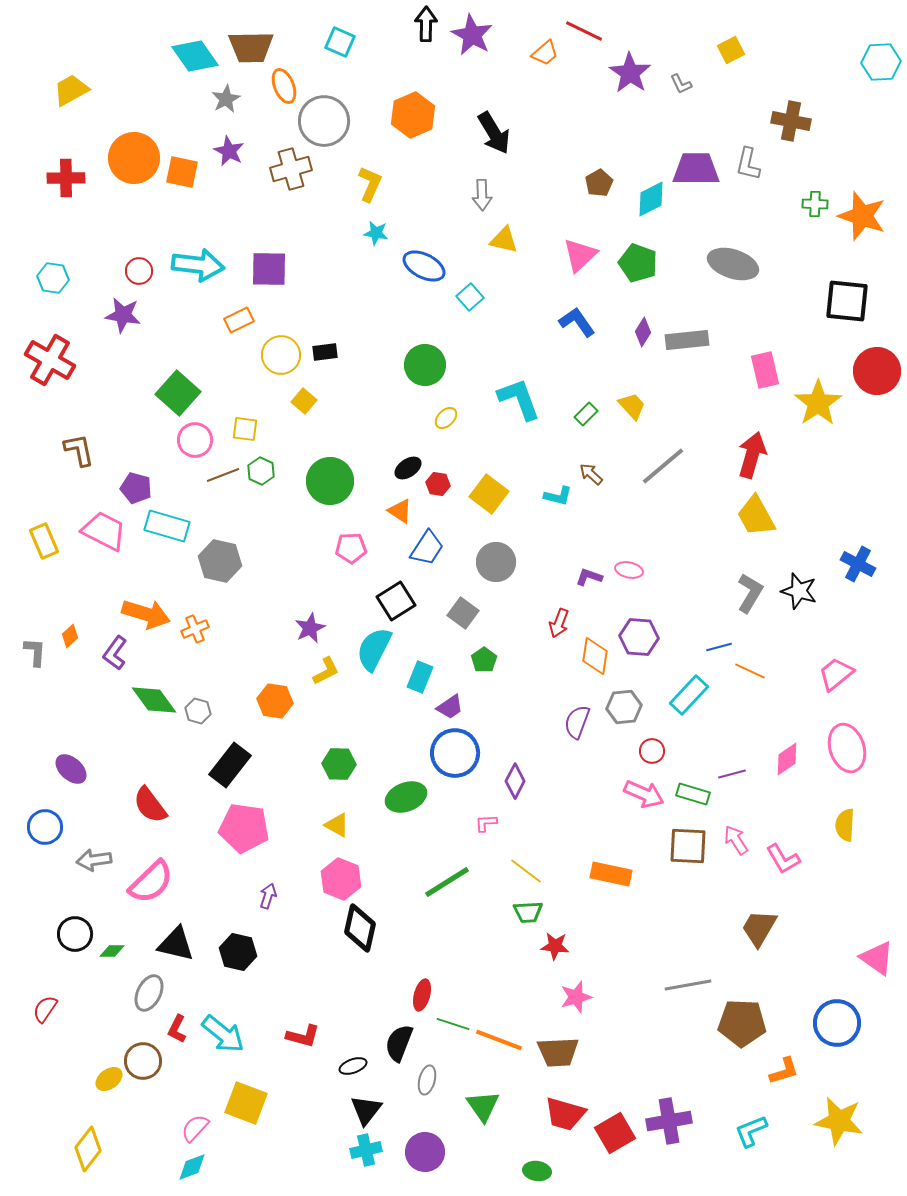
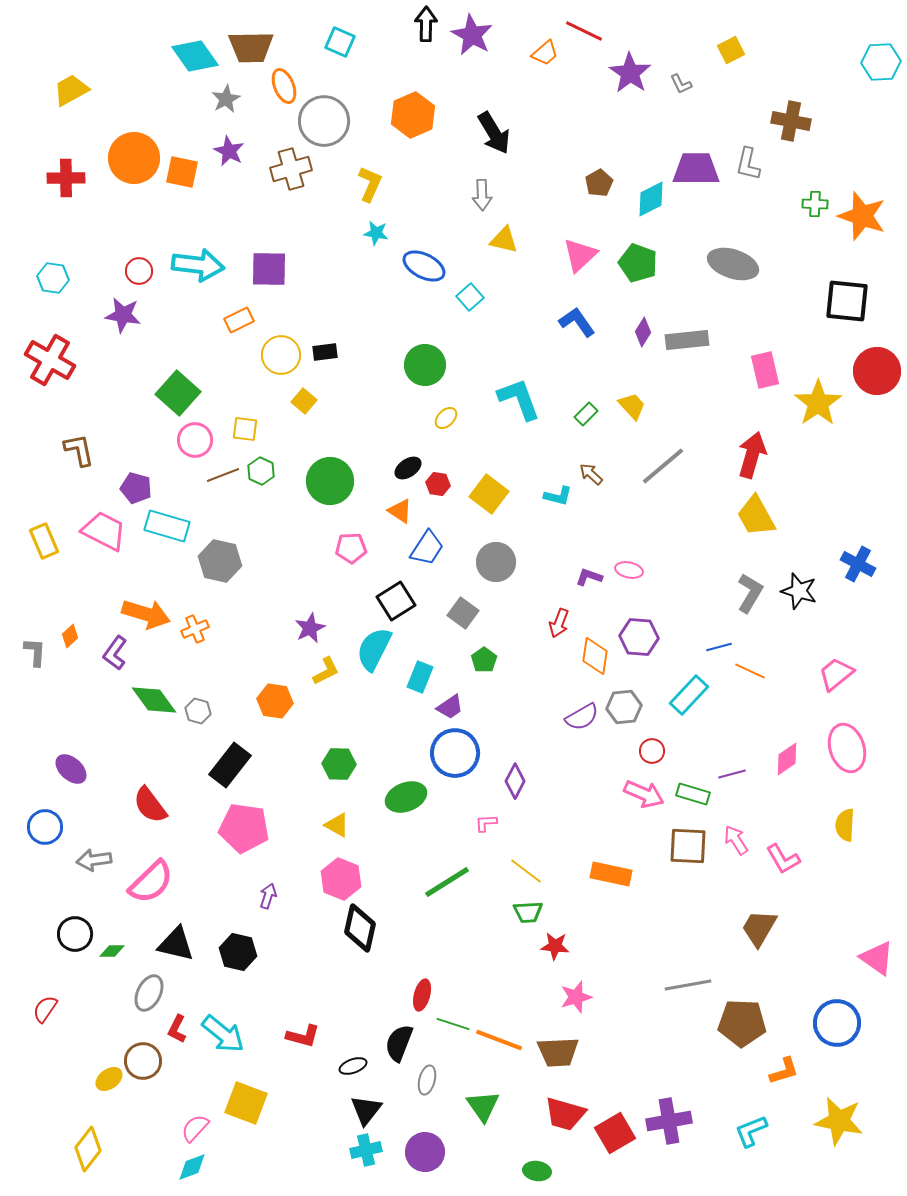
purple semicircle at (577, 722): moved 5 px right, 5 px up; rotated 140 degrees counterclockwise
